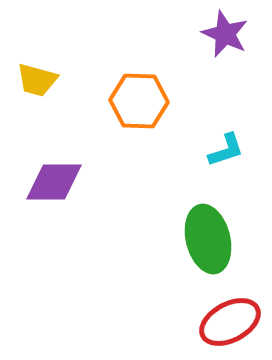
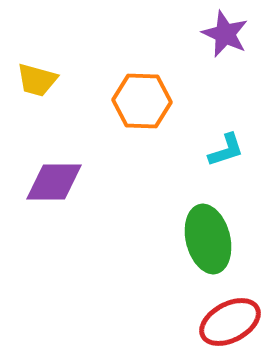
orange hexagon: moved 3 px right
